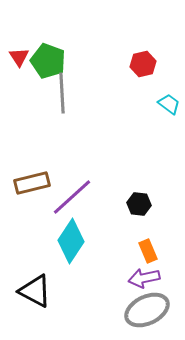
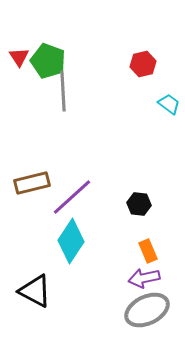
gray line: moved 1 px right, 2 px up
